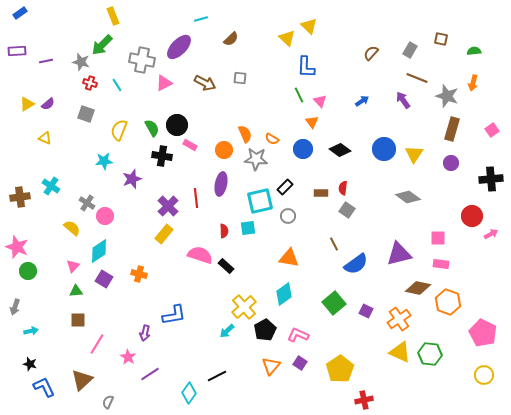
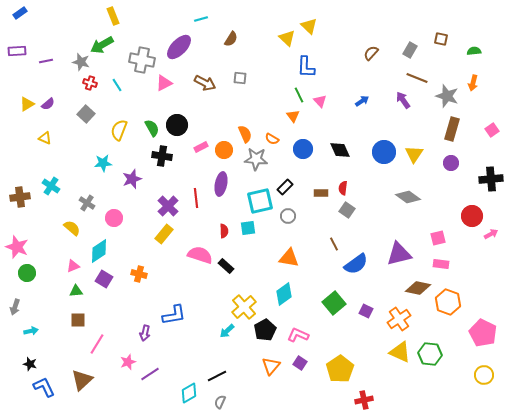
brown semicircle at (231, 39): rotated 14 degrees counterclockwise
green arrow at (102, 45): rotated 15 degrees clockwise
gray square at (86, 114): rotated 24 degrees clockwise
orange triangle at (312, 122): moved 19 px left, 6 px up
pink rectangle at (190, 145): moved 11 px right, 2 px down; rotated 56 degrees counterclockwise
blue circle at (384, 149): moved 3 px down
black diamond at (340, 150): rotated 30 degrees clockwise
cyan star at (104, 161): moved 1 px left, 2 px down
pink circle at (105, 216): moved 9 px right, 2 px down
pink square at (438, 238): rotated 14 degrees counterclockwise
pink triangle at (73, 266): rotated 24 degrees clockwise
green circle at (28, 271): moved 1 px left, 2 px down
pink star at (128, 357): moved 5 px down; rotated 21 degrees clockwise
cyan diamond at (189, 393): rotated 25 degrees clockwise
gray semicircle at (108, 402): moved 112 px right
